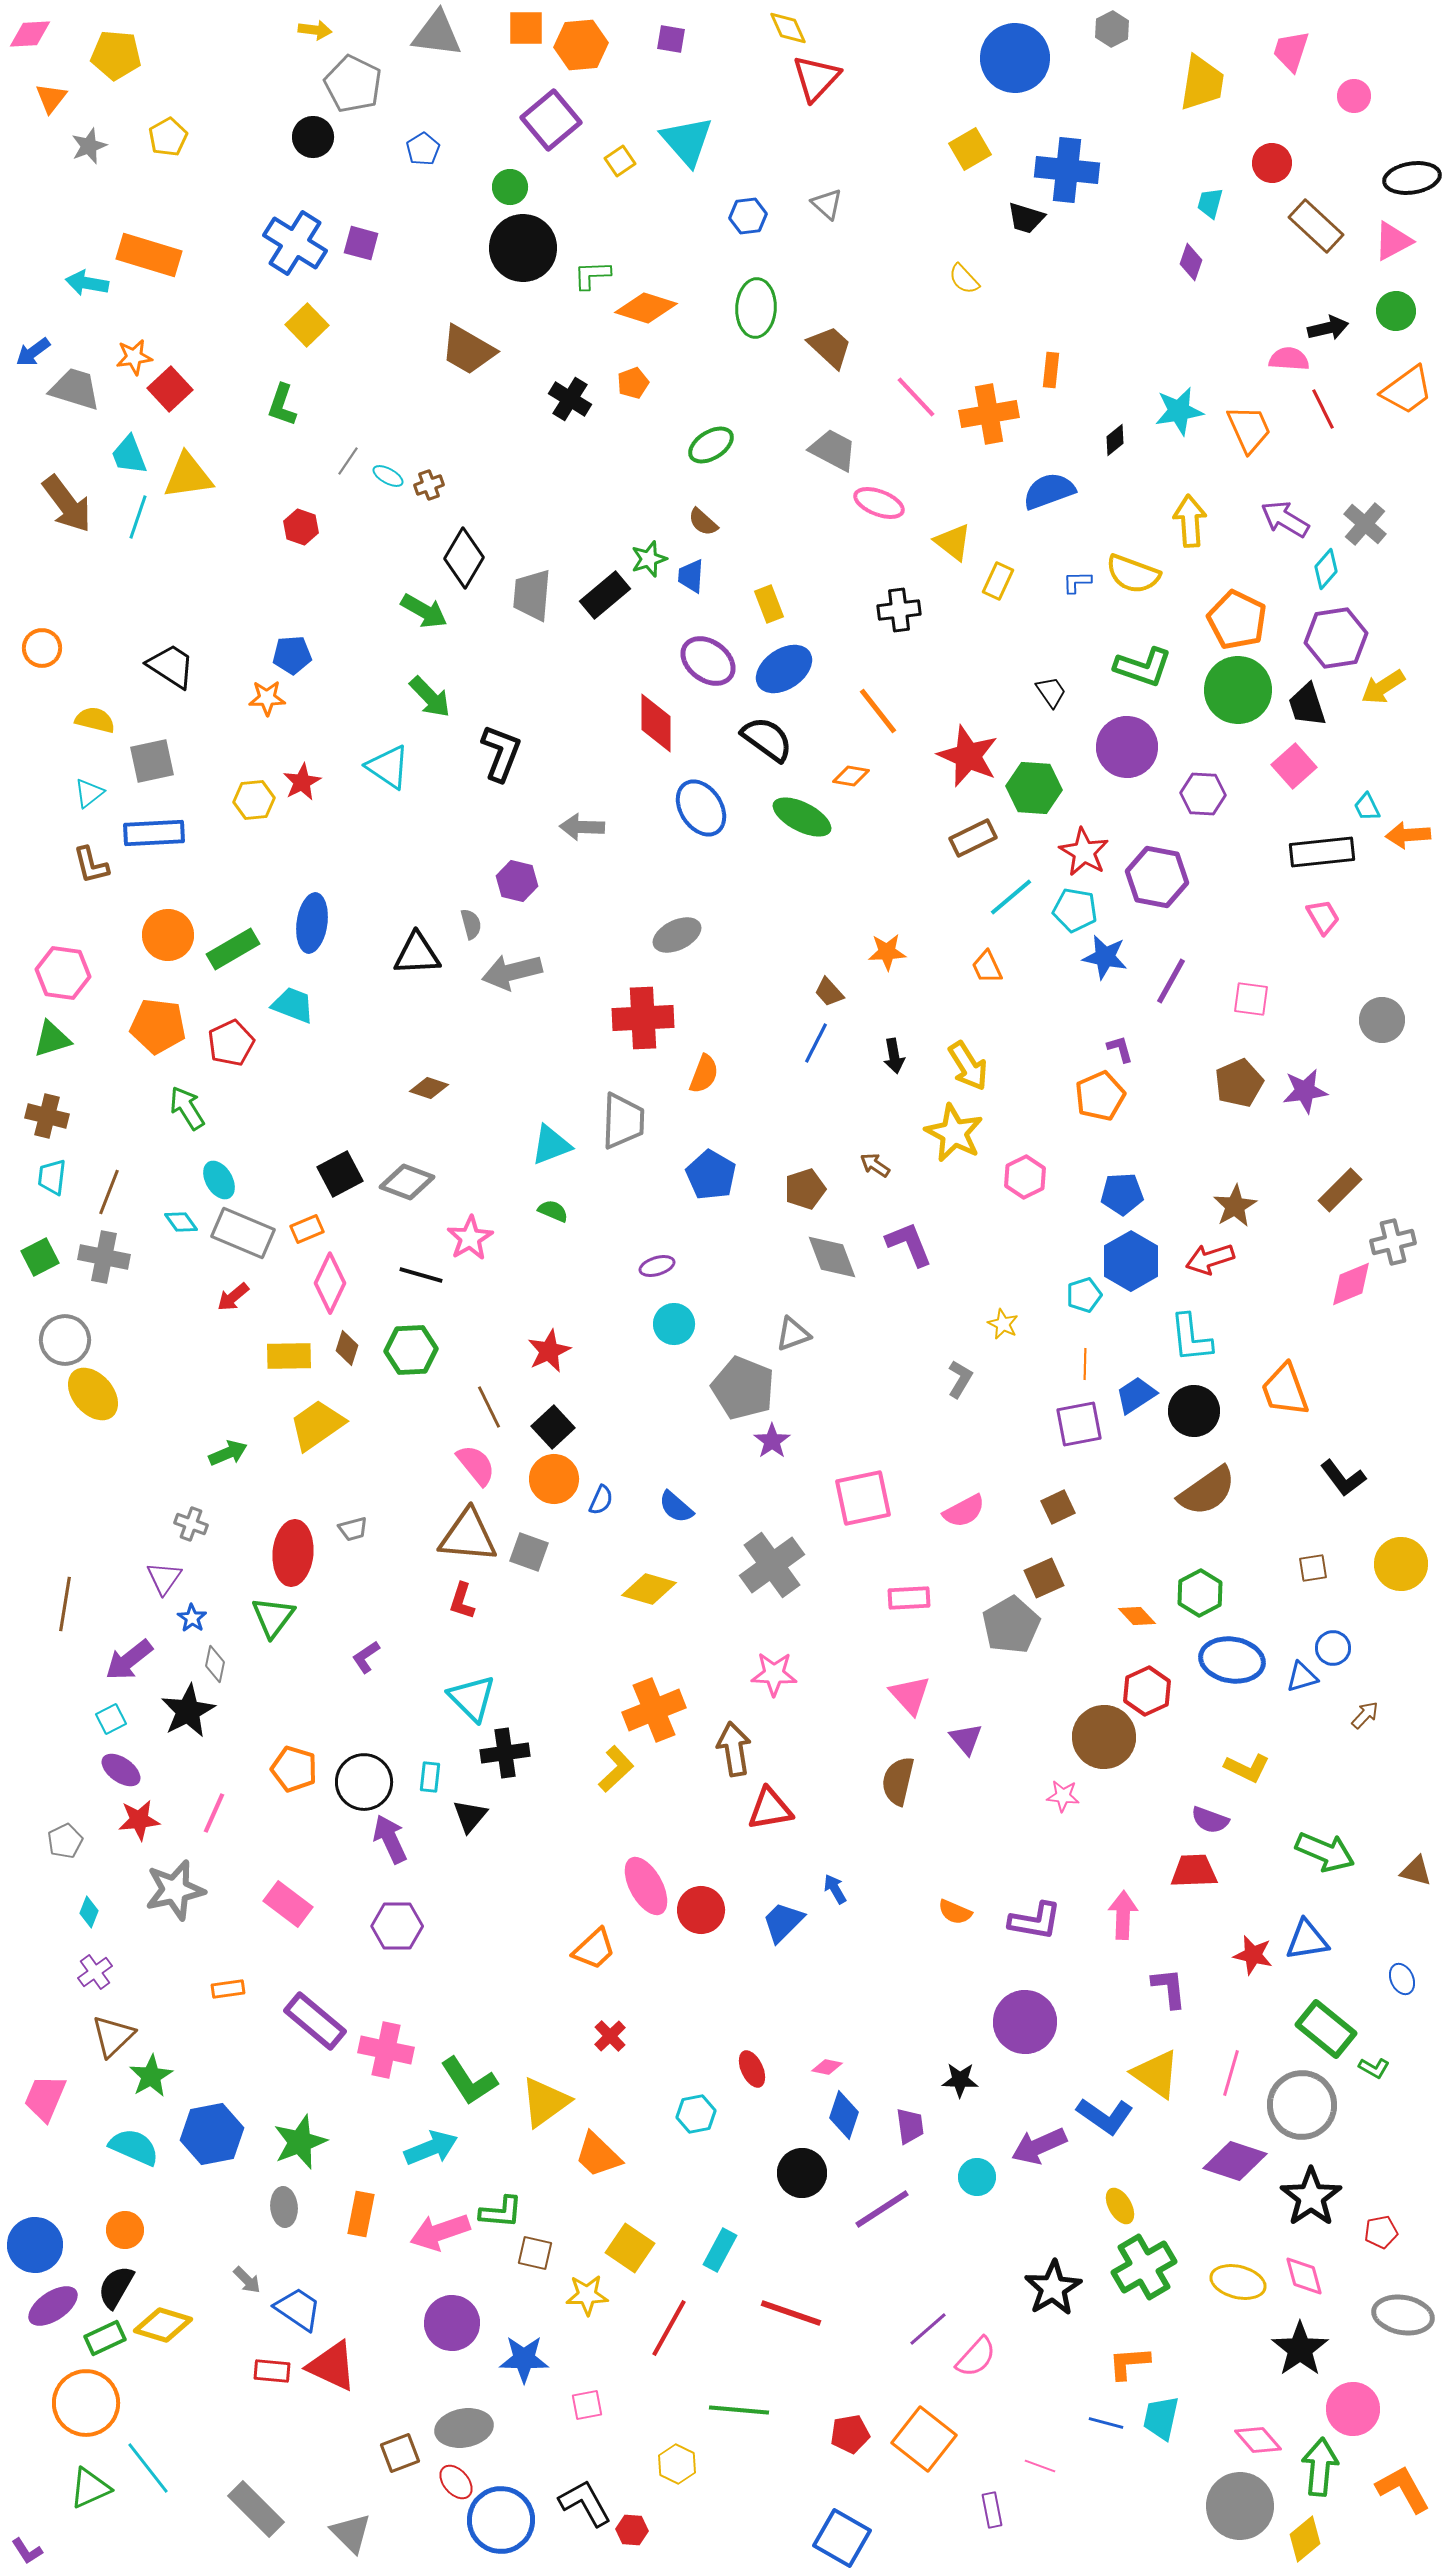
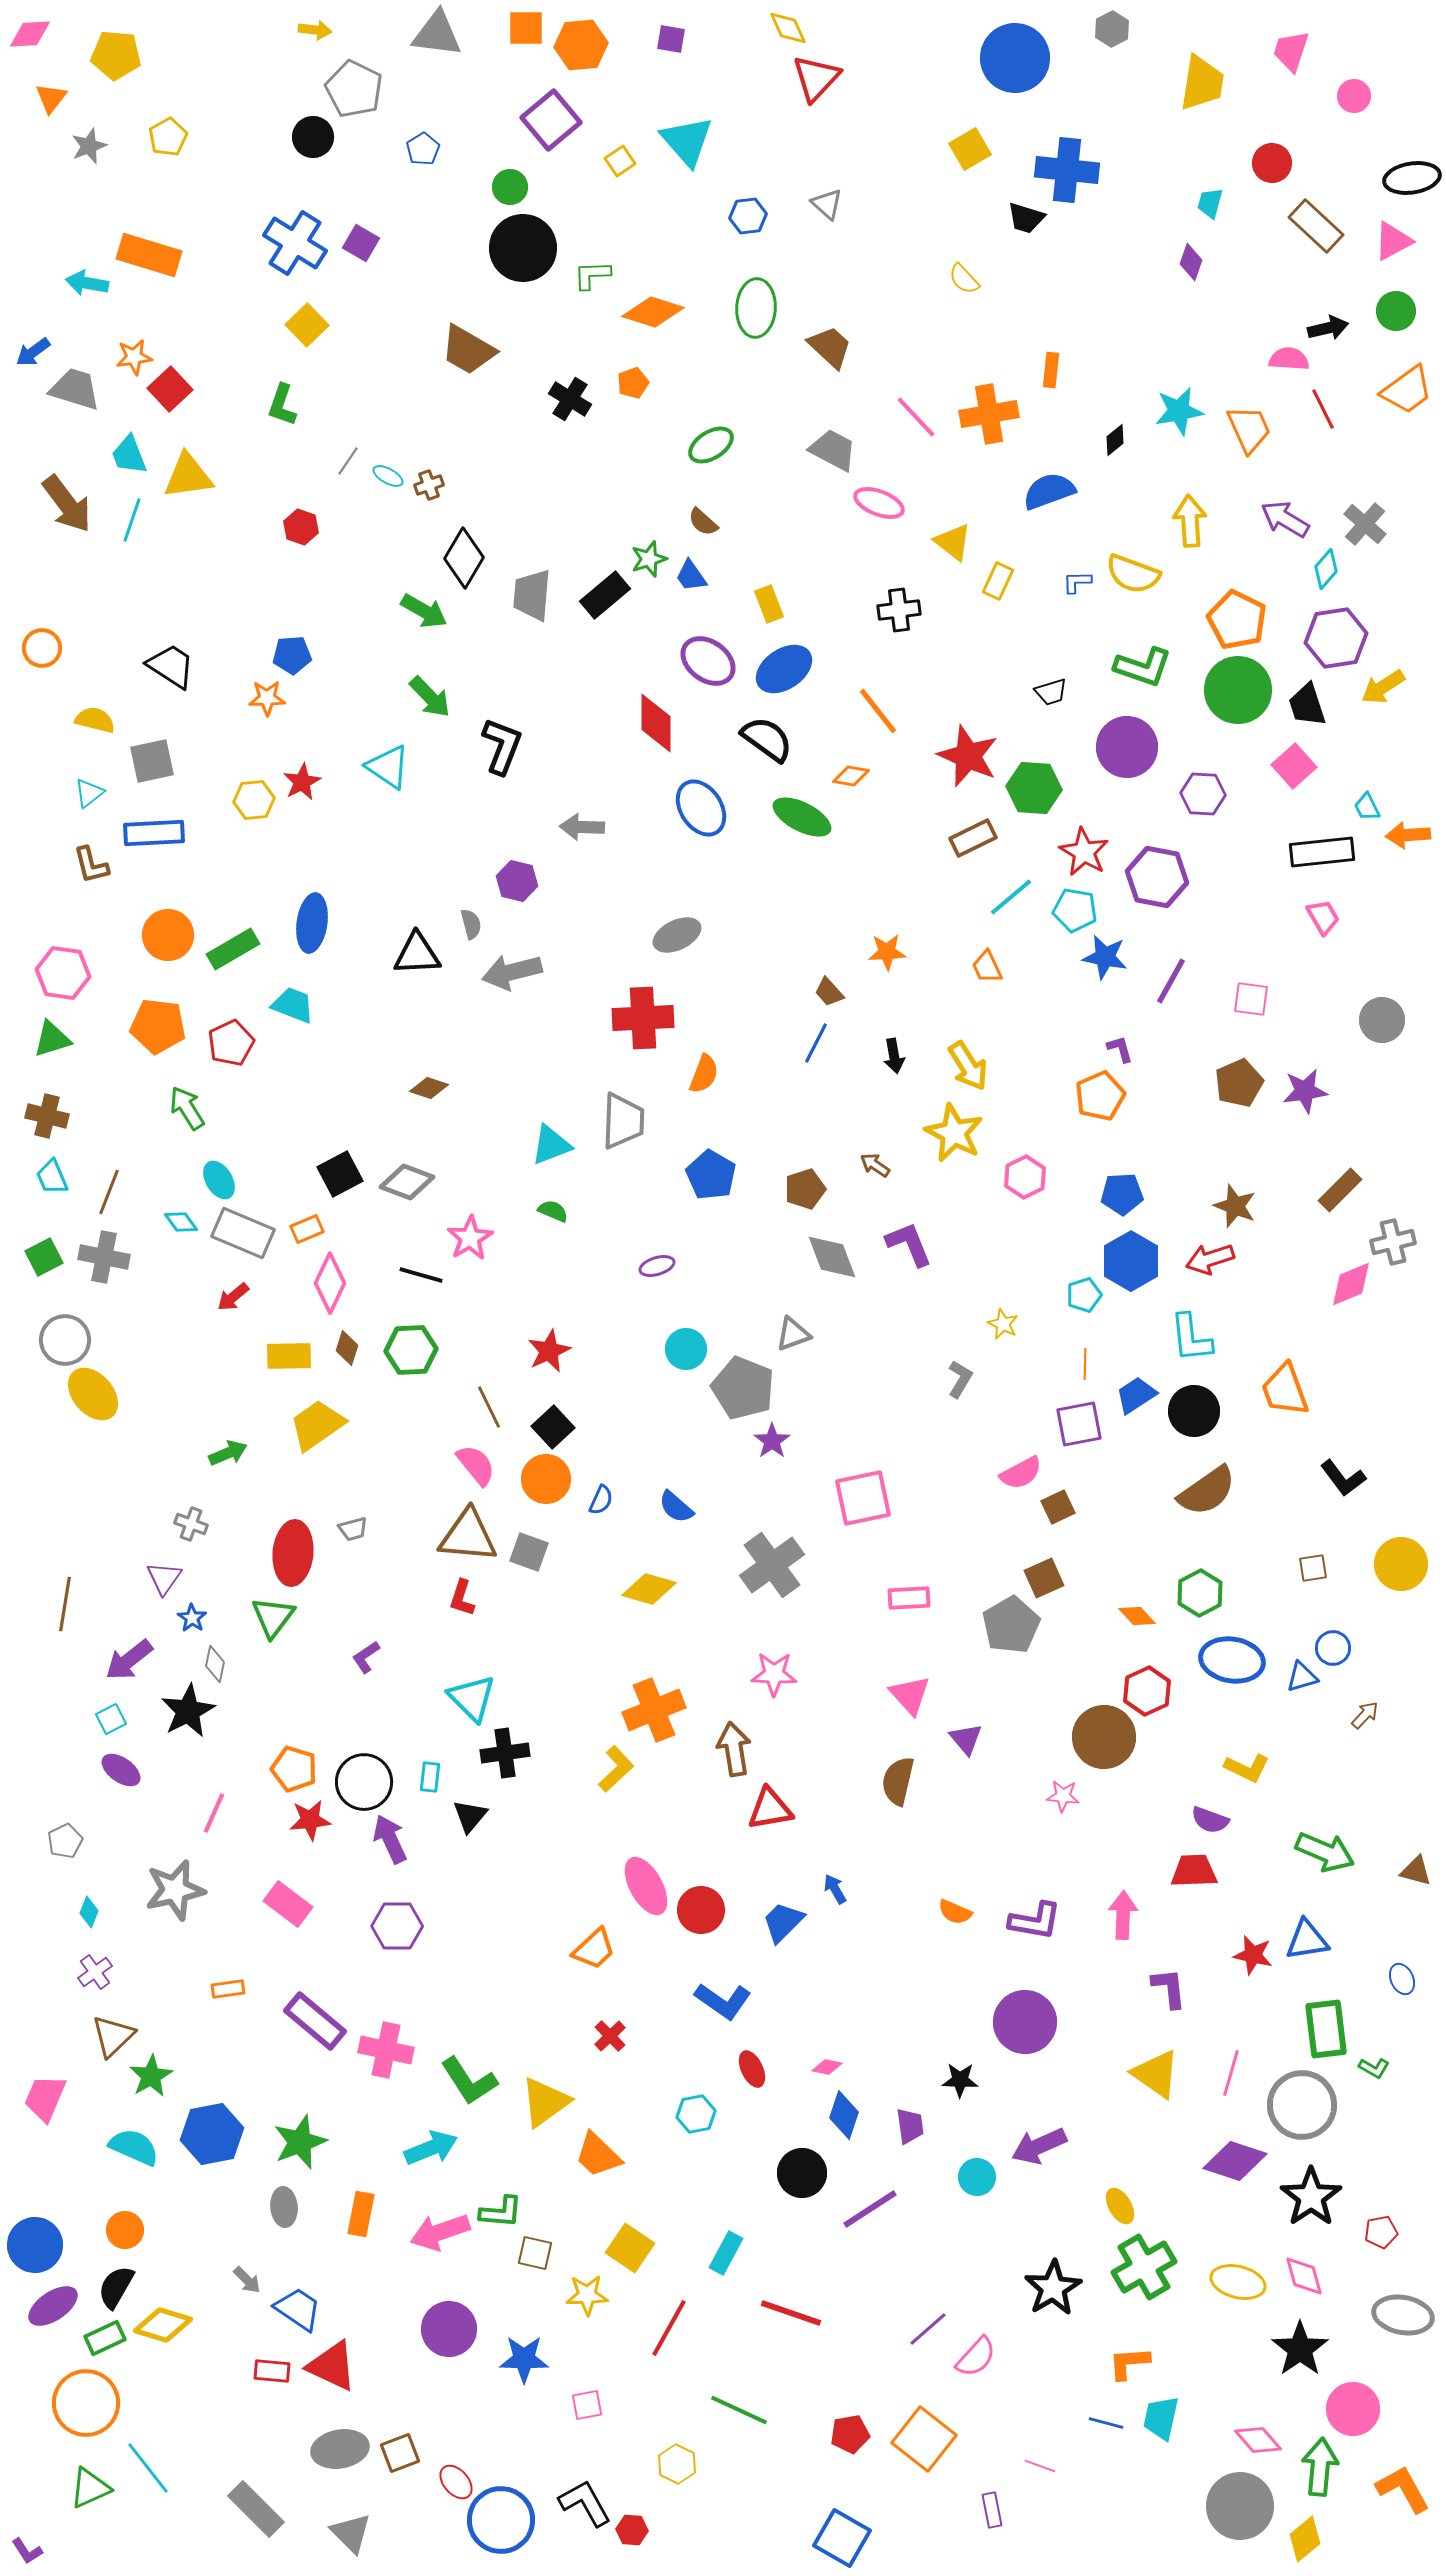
gray pentagon at (353, 84): moved 1 px right, 5 px down
purple square at (361, 243): rotated 15 degrees clockwise
orange diamond at (646, 308): moved 7 px right, 4 px down
pink line at (916, 397): moved 20 px down
cyan line at (138, 517): moved 6 px left, 3 px down
blue trapezoid at (691, 576): rotated 39 degrees counterclockwise
black trapezoid at (1051, 692): rotated 108 degrees clockwise
black L-shape at (501, 753): moved 1 px right, 7 px up
cyan trapezoid at (52, 1177): rotated 30 degrees counterclockwise
brown star at (1235, 1206): rotated 21 degrees counterclockwise
green square at (40, 1257): moved 4 px right
cyan circle at (674, 1324): moved 12 px right, 25 px down
orange circle at (554, 1479): moved 8 px left
pink semicircle at (964, 1511): moved 57 px right, 38 px up
red L-shape at (462, 1601): moved 3 px up
red star at (139, 1820): moved 171 px right
green rectangle at (1326, 2029): rotated 44 degrees clockwise
blue L-shape at (1105, 2116): moved 382 px left, 115 px up
purple line at (882, 2209): moved 12 px left
cyan rectangle at (720, 2250): moved 6 px right, 3 px down
purple circle at (452, 2323): moved 3 px left, 6 px down
green line at (739, 2410): rotated 20 degrees clockwise
gray ellipse at (464, 2428): moved 124 px left, 21 px down
